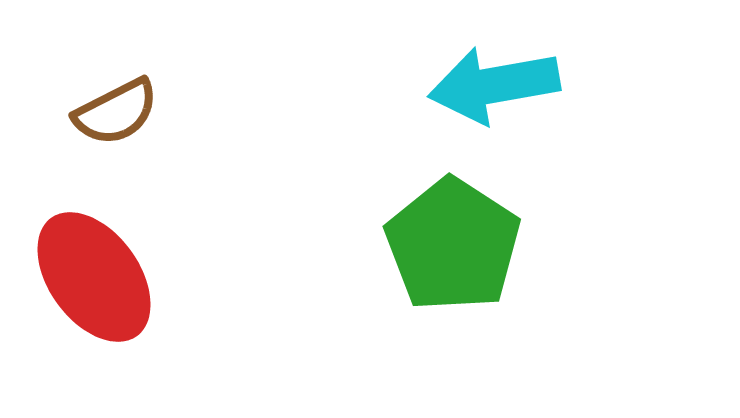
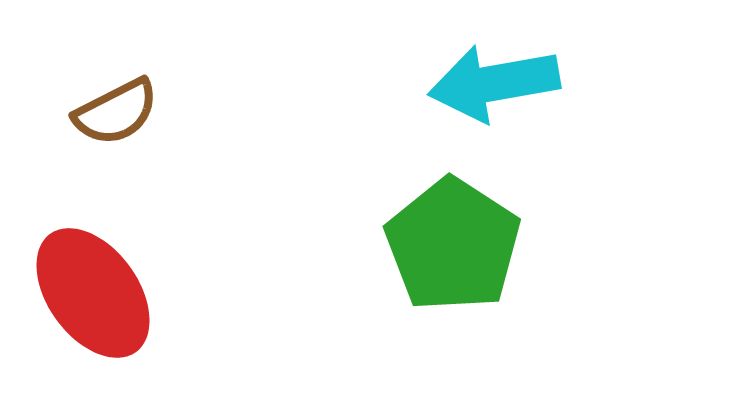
cyan arrow: moved 2 px up
red ellipse: moved 1 px left, 16 px down
